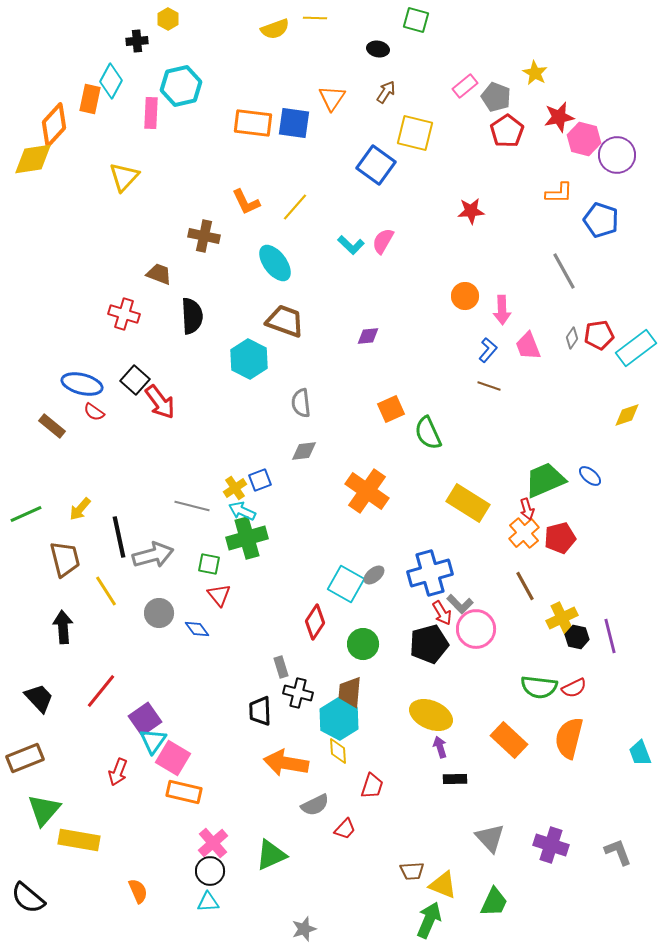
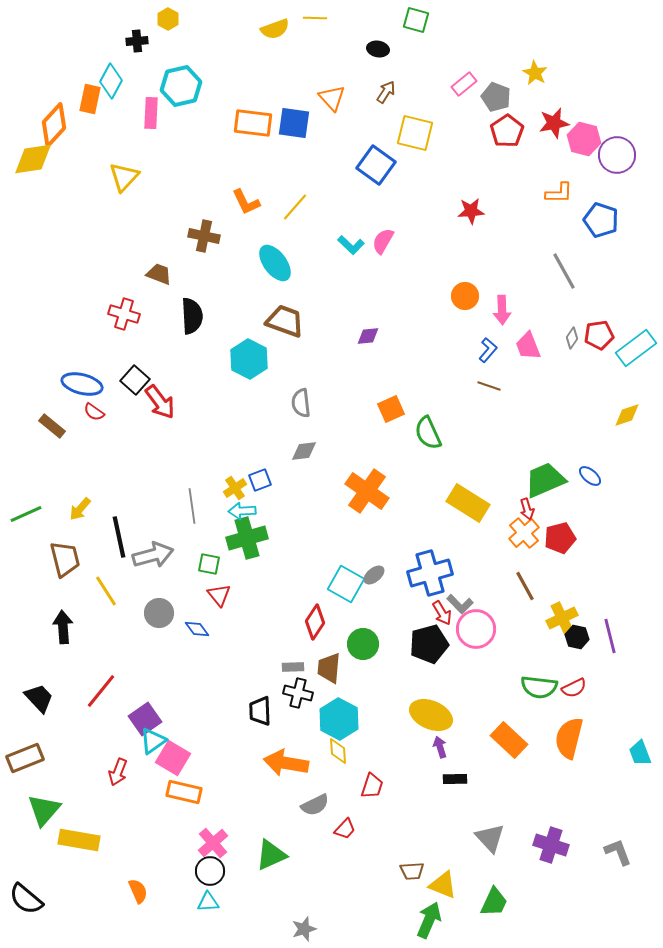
pink rectangle at (465, 86): moved 1 px left, 2 px up
orange triangle at (332, 98): rotated 16 degrees counterclockwise
red star at (559, 117): moved 5 px left, 6 px down
gray line at (192, 506): rotated 68 degrees clockwise
cyan arrow at (242, 511): rotated 28 degrees counterclockwise
gray rectangle at (281, 667): moved 12 px right; rotated 75 degrees counterclockwise
brown trapezoid at (350, 692): moved 21 px left, 24 px up
cyan triangle at (153, 741): rotated 20 degrees clockwise
black semicircle at (28, 898): moved 2 px left, 1 px down
